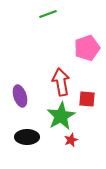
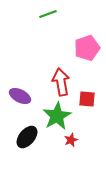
purple ellipse: rotated 45 degrees counterclockwise
green star: moved 4 px left
black ellipse: rotated 50 degrees counterclockwise
